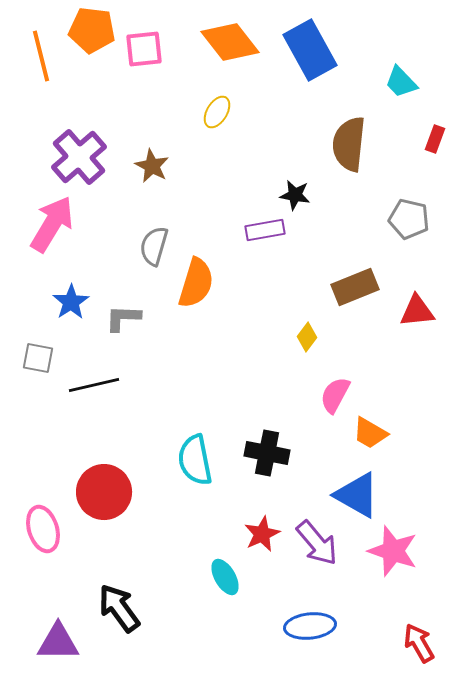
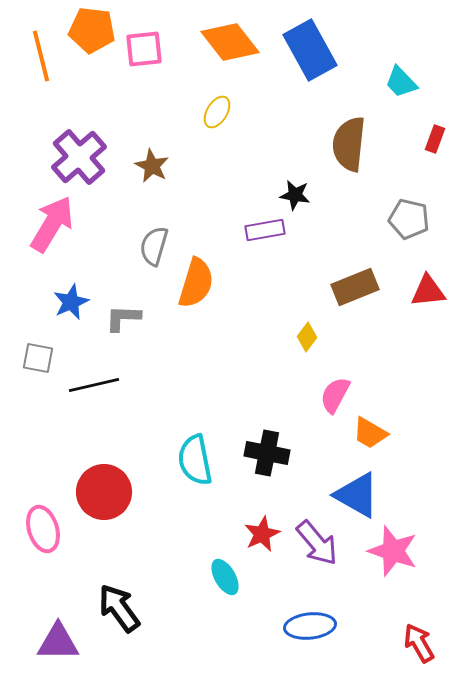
blue star: rotated 9 degrees clockwise
red triangle: moved 11 px right, 20 px up
